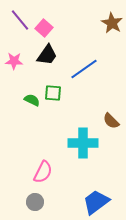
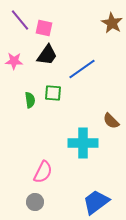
pink square: rotated 30 degrees counterclockwise
blue line: moved 2 px left
green semicircle: moved 2 px left; rotated 56 degrees clockwise
